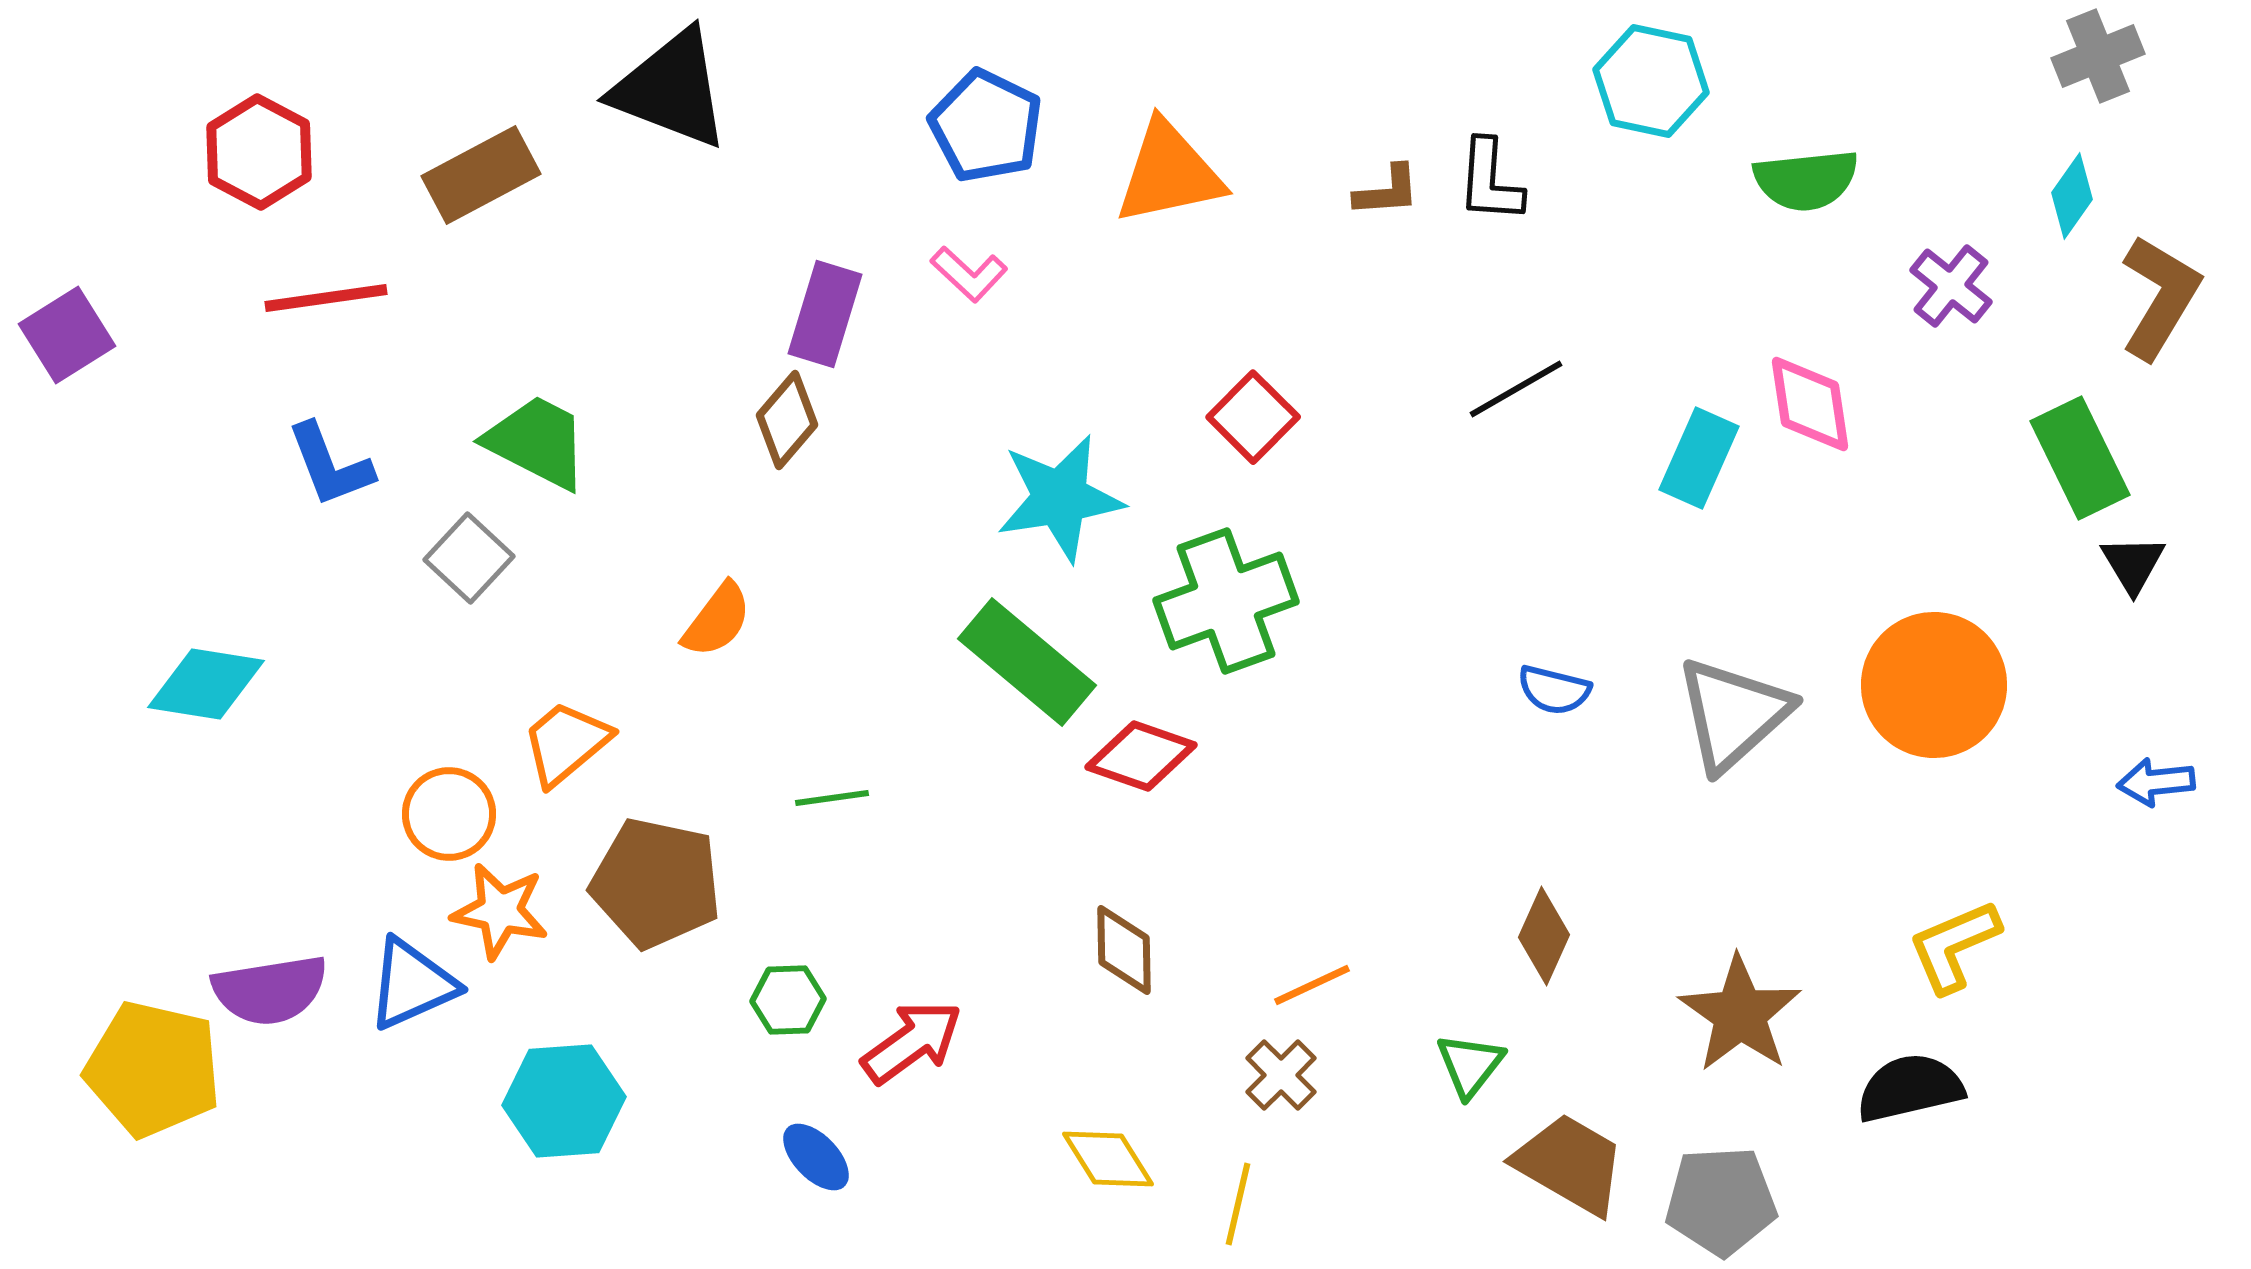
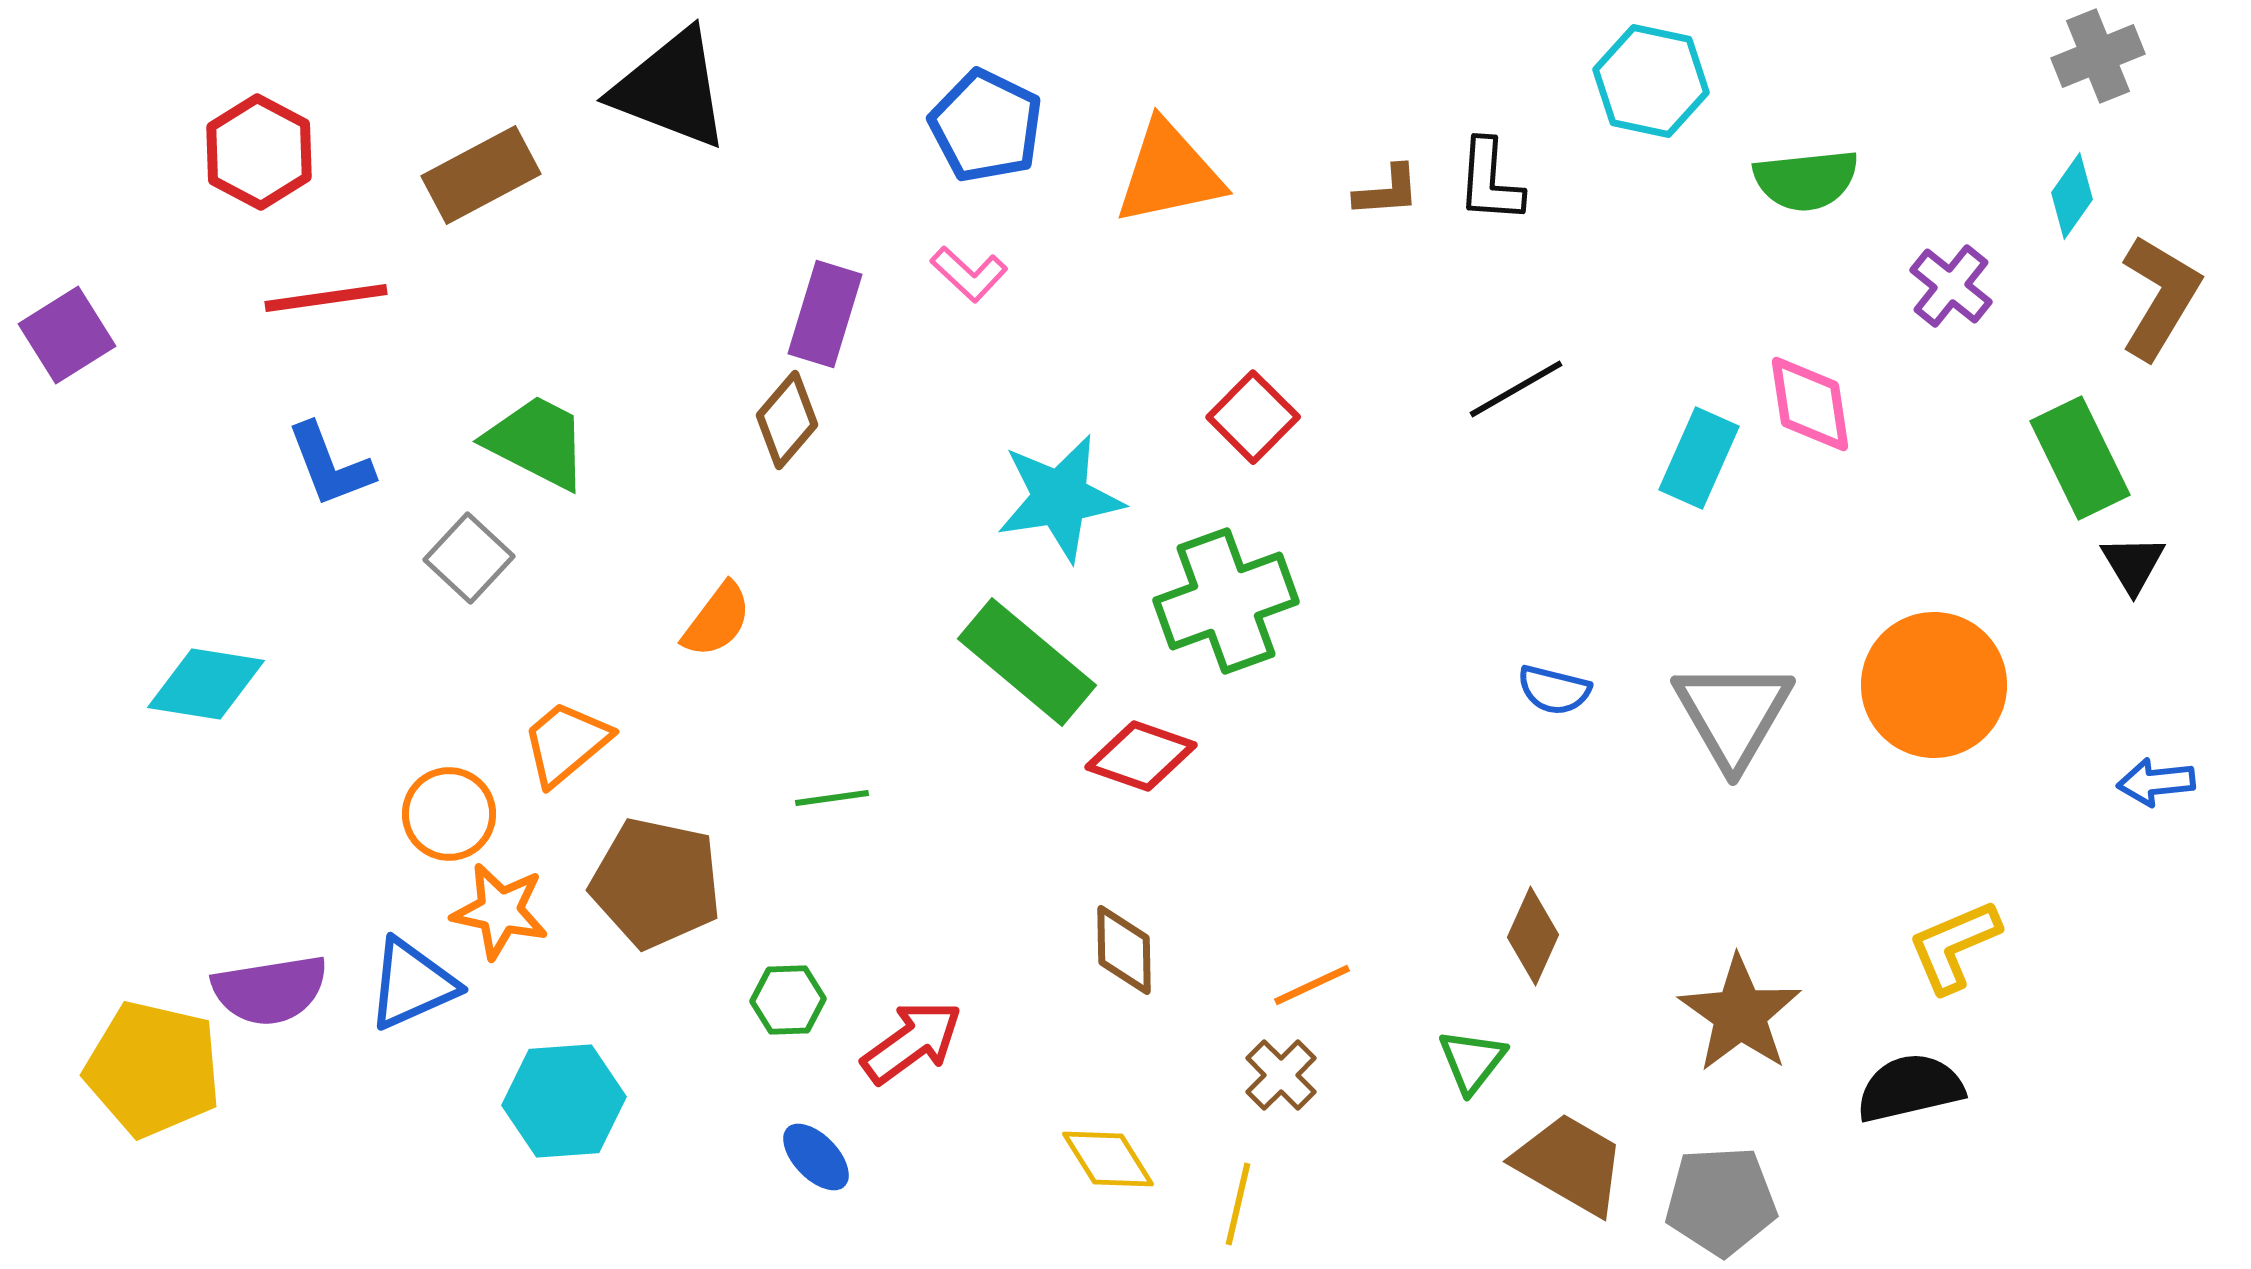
gray triangle at (1733, 714): rotated 18 degrees counterclockwise
brown diamond at (1544, 936): moved 11 px left
green triangle at (1470, 1065): moved 2 px right, 4 px up
